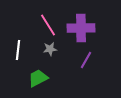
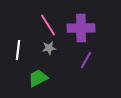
gray star: moved 1 px left, 1 px up
